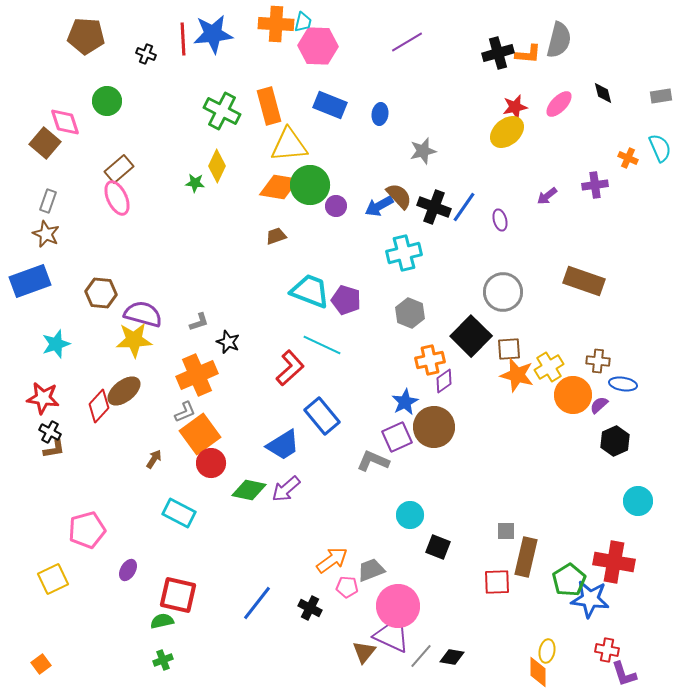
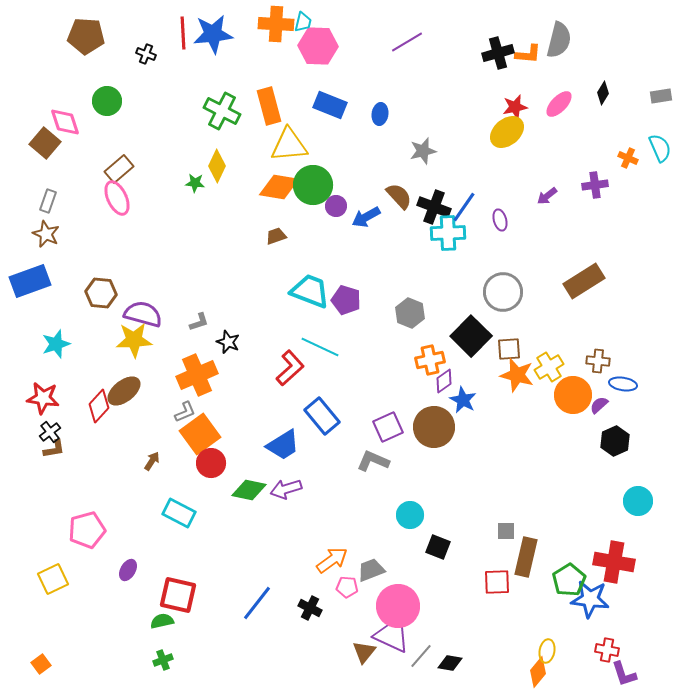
red line at (183, 39): moved 6 px up
black diamond at (603, 93): rotated 45 degrees clockwise
green circle at (310, 185): moved 3 px right
blue arrow at (379, 206): moved 13 px left, 11 px down
cyan cross at (404, 253): moved 44 px right, 20 px up; rotated 12 degrees clockwise
brown rectangle at (584, 281): rotated 51 degrees counterclockwise
cyan line at (322, 345): moved 2 px left, 2 px down
blue star at (405, 402): moved 58 px right, 2 px up; rotated 16 degrees counterclockwise
black cross at (50, 432): rotated 25 degrees clockwise
purple square at (397, 437): moved 9 px left, 10 px up
brown arrow at (154, 459): moved 2 px left, 2 px down
purple arrow at (286, 489): rotated 24 degrees clockwise
black diamond at (452, 657): moved 2 px left, 6 px down
orange diamond at (538, 672): rotated 40 degrees clockwise
